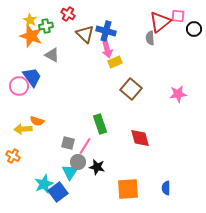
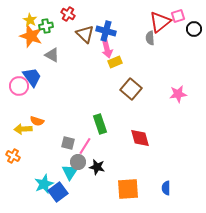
pink square: rotated 24 degrees counterclockwise
